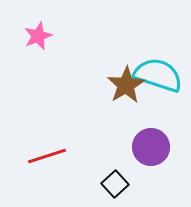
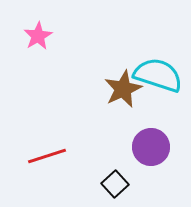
pink star: rotated 8 degrees counterclockwise
brown star: moved 3 px left, 4 px down; rotated 6 degrees clockwise
